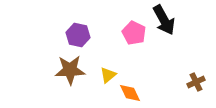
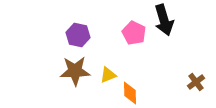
black arrow: rotated 12 degrees clockwise
brown star: moved 5 px right, 1 px down
yellow triangle: rotated 18 degrees clockwise
brown cross: rotated 12 degrees counterclockwise
orange diamond: rotated 25 degrees clockwise
